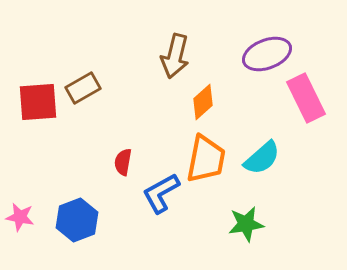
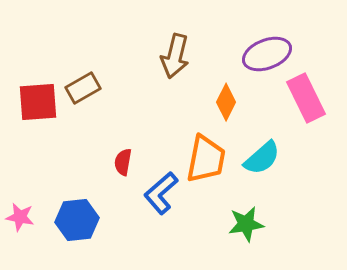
orange diamond: moved 23 px right; rotated 21 degrees counterclockwise
blue L-shape: rotated 12 degrees counterclockwise
blue hexagon: rotated 15 degrees clockwise
